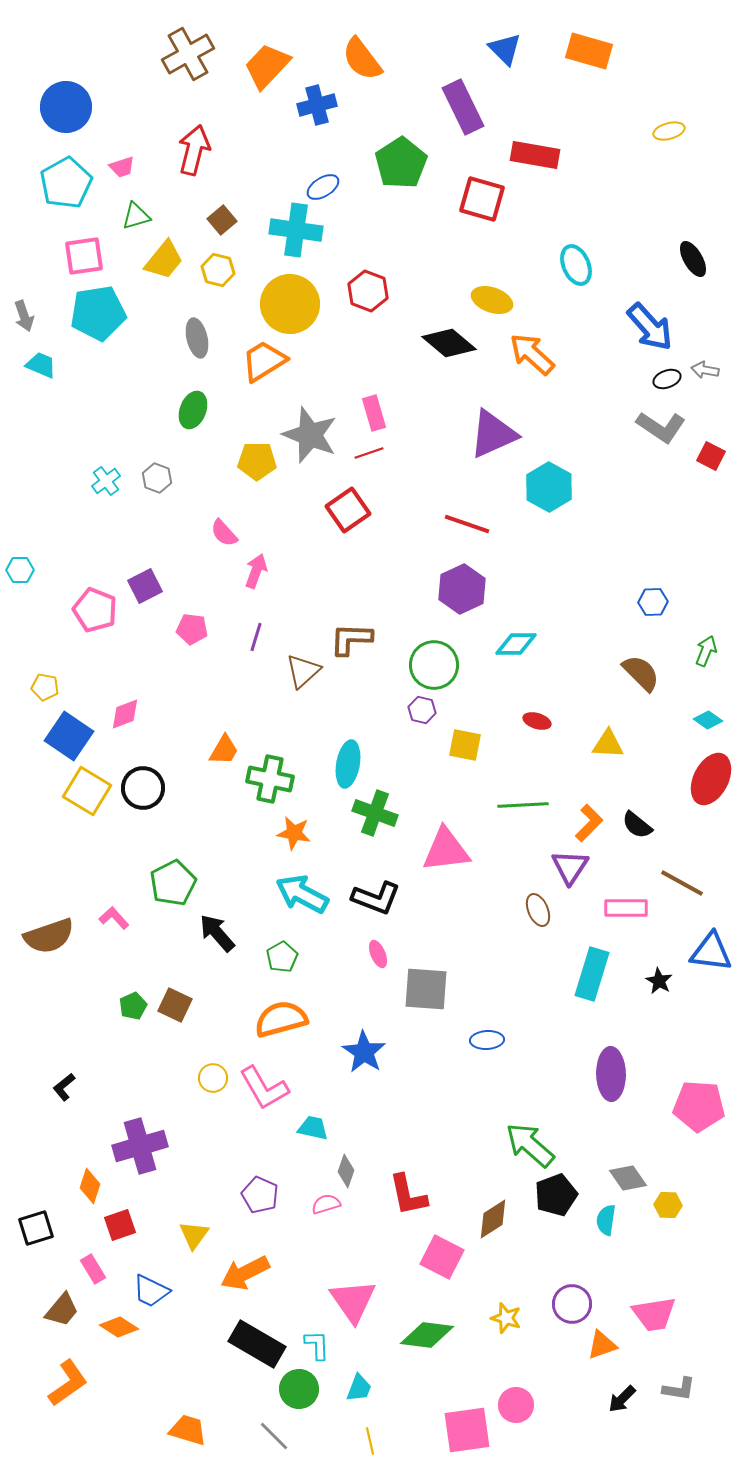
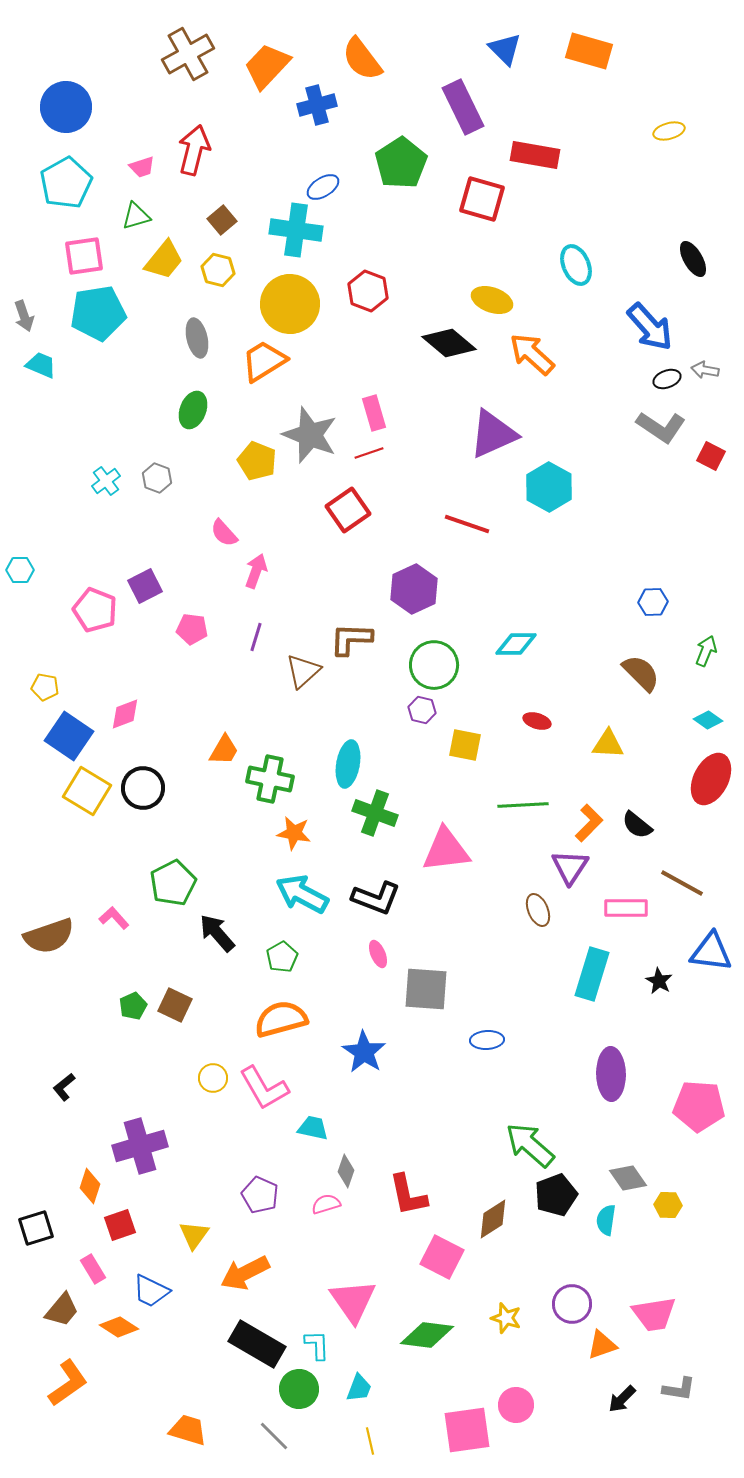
pink trapezoid at (122, 167): moved 20 px right
yellow pentagon at (257, 461): rotated 21 degrees clockwise
purple hexagon at (462, 589): moved 48 px left
